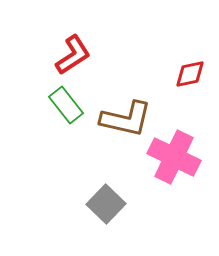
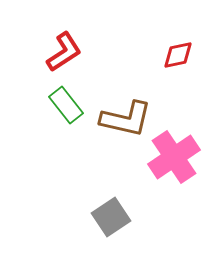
red L-shape: moved 9 px left, 3 px up
red diamond: moved 12 px left, 19 px up
pink cross: rotated 30 degrees clockwise
gray square: moved 5 px right, 13 px down; rotated 12 degrees clockwise
